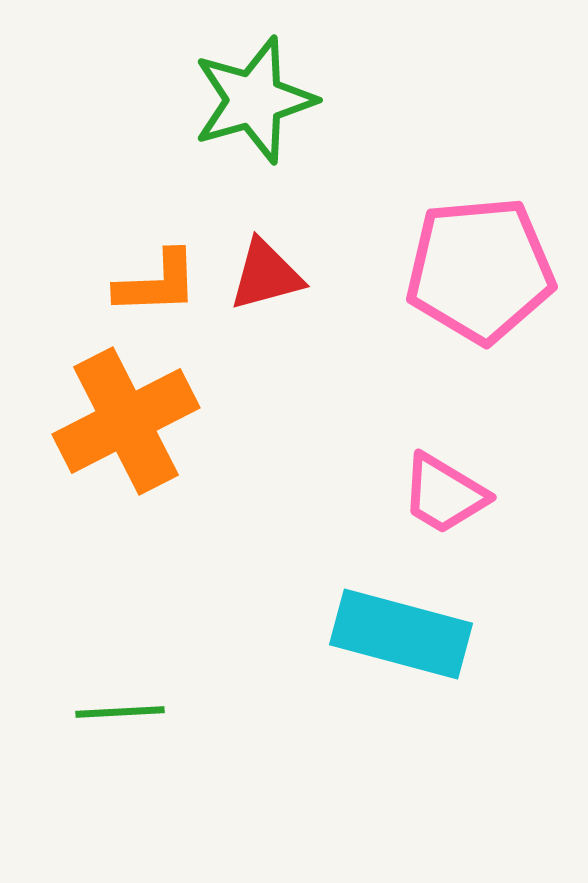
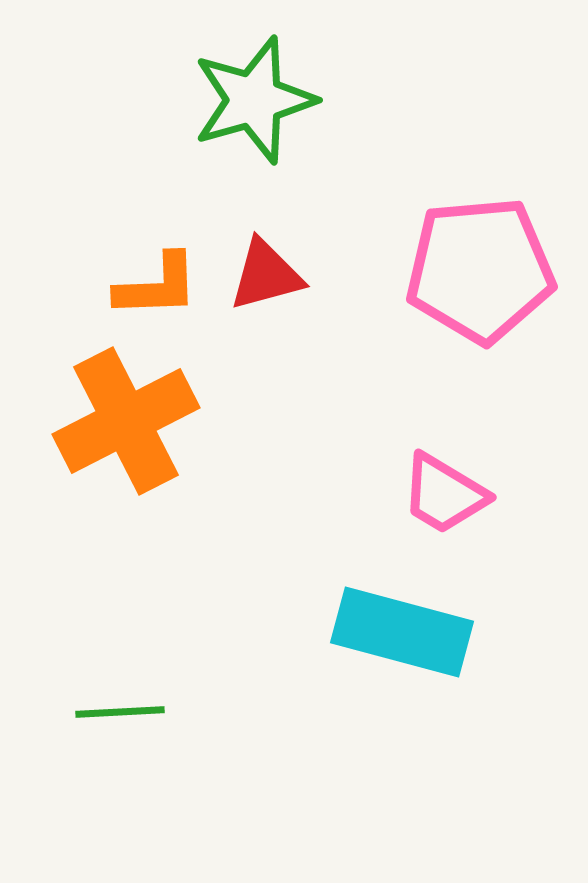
orange L-shape: moved 3 px down
cyan rectangle: moved 1 px right, 2 px up
